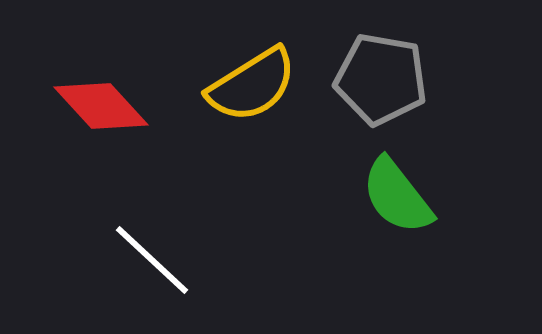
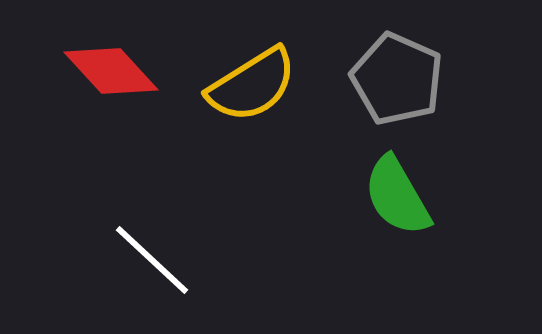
gray pentagon: moved 16 px right; rotated 14 degrees clockwise
red diamond: moved 10 px right, 35 px up
green semicircle: rotated 8 degrees clockwise
